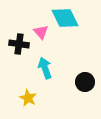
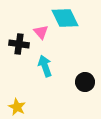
cyan arrow: moved 2 px up
yellow star: moved 11 px left, 9 px down
